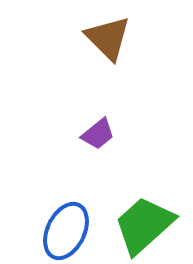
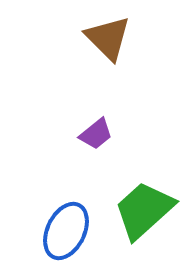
purple trapezoid: moved 2 px left
green trapezoid: moved 15 px up
